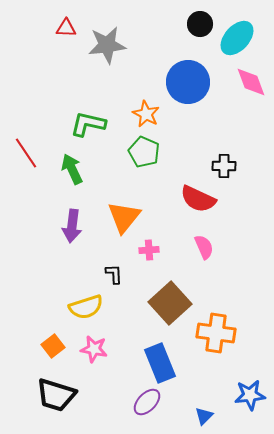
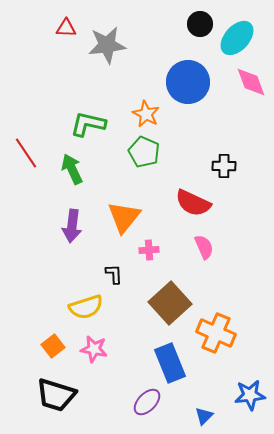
red semicircle: moved 5 px left, 4 px down
orange cross: rotated 15 degrees clockwise
blue rectangle: moved 10 px right
